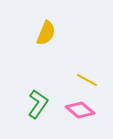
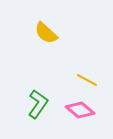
yellow semicircle: rotated 110 degrees clockwise
